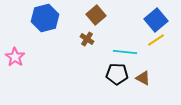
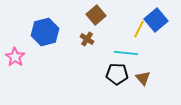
blue hexagon: moved 14 px down
yellow line: moved 17 px left, 11 px up; rotated 30 degrees counterclockwise
cyan line: moved 1 px right, 1 px down
brown triangle: rotated 21 degrees clockwise
